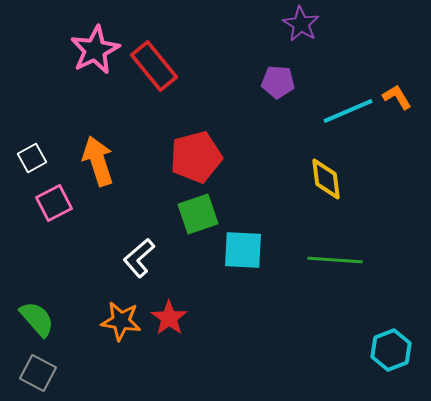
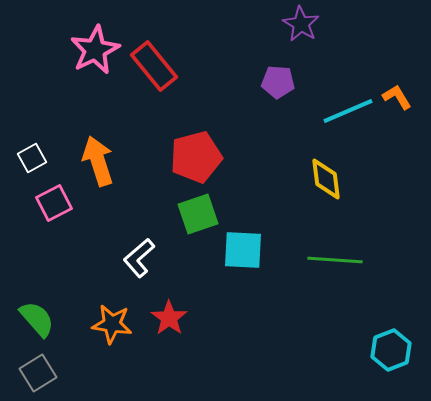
orange star: moved 9 px left, 3 px down
gray square: rotated 30 degrees clockwise
